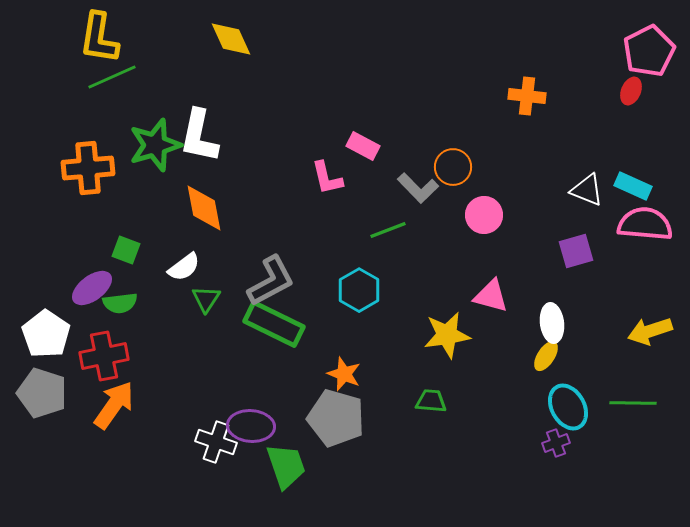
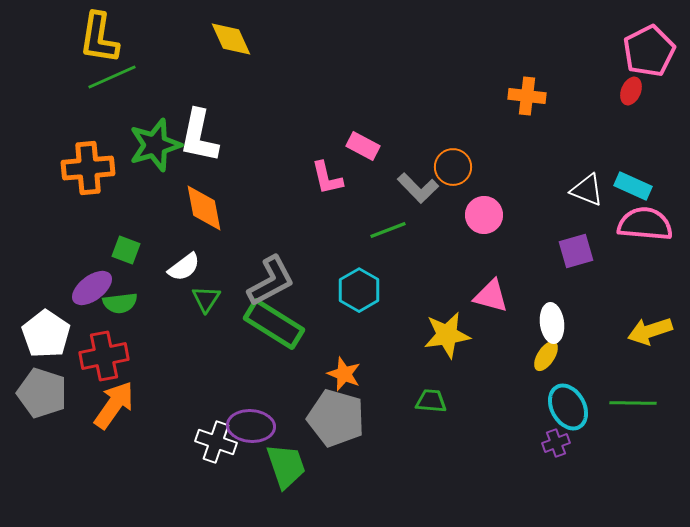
green rectangle at (274, 324): rotated 6 degrees clockwise
